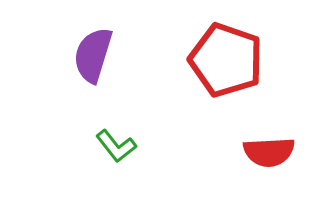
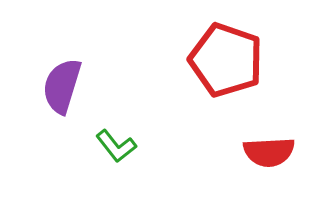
purple semicircle: moved 31 px left, 31 px down
